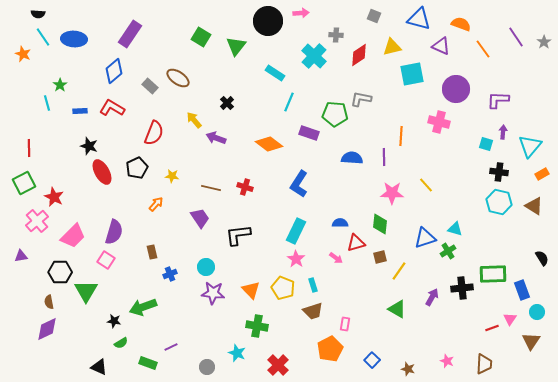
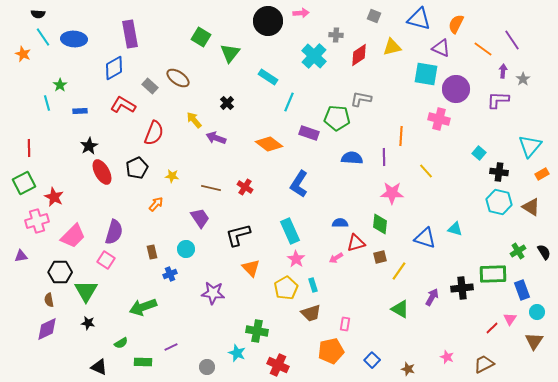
orange semicircle at (461, 24): moved 5 px left; rotated 84 degrees counterclockwise
purple rectangle at (130, 34): rotated 44 degrees counterclockwise
purple line at (516, 37): moved 4 px left, 3 px down
gray star at (544, 42): moved 21 px left, 37 px down
green triangle at (236, 46): moved 6 px left, 7 px down
purple triangle at (441, 46): moved 2 px down
orange line at (483, 49): rotated 18 degrees counterclockwise
blue diamond at (114, 71): moved 3 px up; rotated 10 degrees clockwise
cyan rectangle at (275, 73): moved 7 px left, 4 px down
cyan square at (412, 74): moved 14 px right; rotated 20 degrees clockwise
red L-shape at (112, 108): moved 11 px right, 3 px up
green pentagon at (335, 114): moved 2 px right, 4 px down
pink cross at (439, 122): moved 3 px up
purple arrow at (503, 132): moved 61 px up
cyan square at (486, 144): moved 7 px left, 9 px down; rotated 24 degrees clockwise
black star at (89, 146): rotated 24 degrees clockwise
yellow line at (426, 185): moved 14 px up
red cross at (245, 187): rotated 14 degrees clockwise
brown triangle at (534, 206): moved 3 px left, 1 px down
pink cross at (37, 221): rotated 25 degrees clockwise
cyan rectangle at (296, 231): moved 6 px left; rotated 50 degrees counterclockwise
black L-shape at (238, 235): rotated 8 degrees counterclockwise
blue triangle at (425, 238): rotated 35 degrees clockwise
green cross at (448, 251): moved 70 px right
pink arrow at (336, 258): rotated 112 degrees clockwise
black semicircle at (542, 258): moved 2 px right, 6 px up
cyan circle at (206, 267): moved 20 px left, 18 px up
yellow pentagon at (283, 288): moved 3 px right; rotated 20 degrees clockwise
orange triangle at (251, 290): moved 22 px up
brown semicircle at (49, 302): moved 2 px up
green triangle at (397, 309): moved 3 px right
brown trapezoid at (313, 311): moved 2 px left, 2 px down
black star at (114, 321): moved 26 px left, 2 px down
green cross at (257, 326): moved 5 px down
red line at (492, 328): rotated 24 degrees counterclockwise
brown triangle at (531, 341): moved 3 px right
orange pentagon at (330, 349): moved 1 px right, 2 px down; rotated 15 degrees clockwise
pink star at (447, 361): moved 4 px up
green rectangle at (148, 363): moved 5 px left, 1 px up; rotated 18 degrees counterclockwise
brown trapezoid at (484, 364): rotated 120 degrees counterclockwise
red cross at (278, 365): rotated 20 degrees counterclockwise
